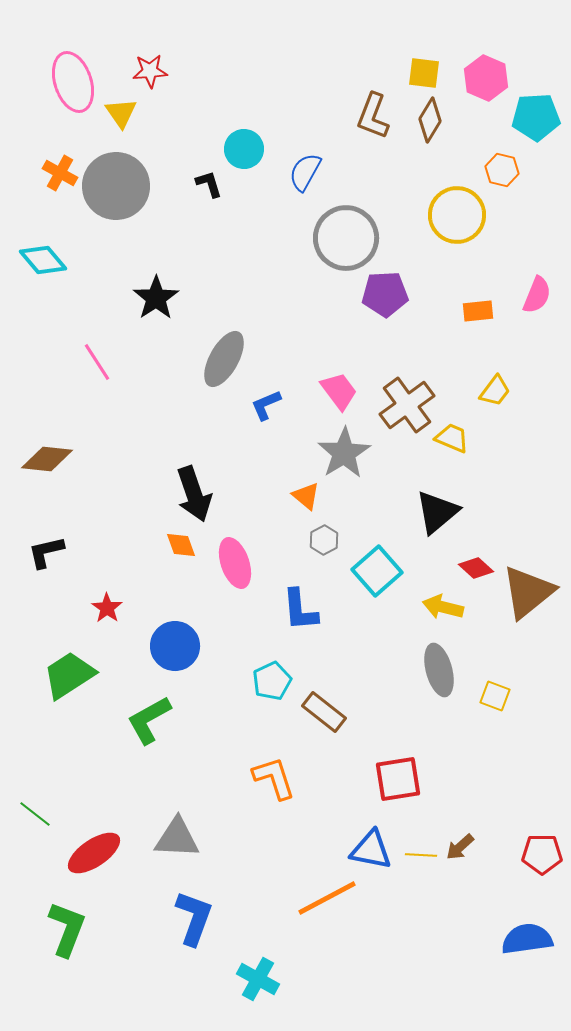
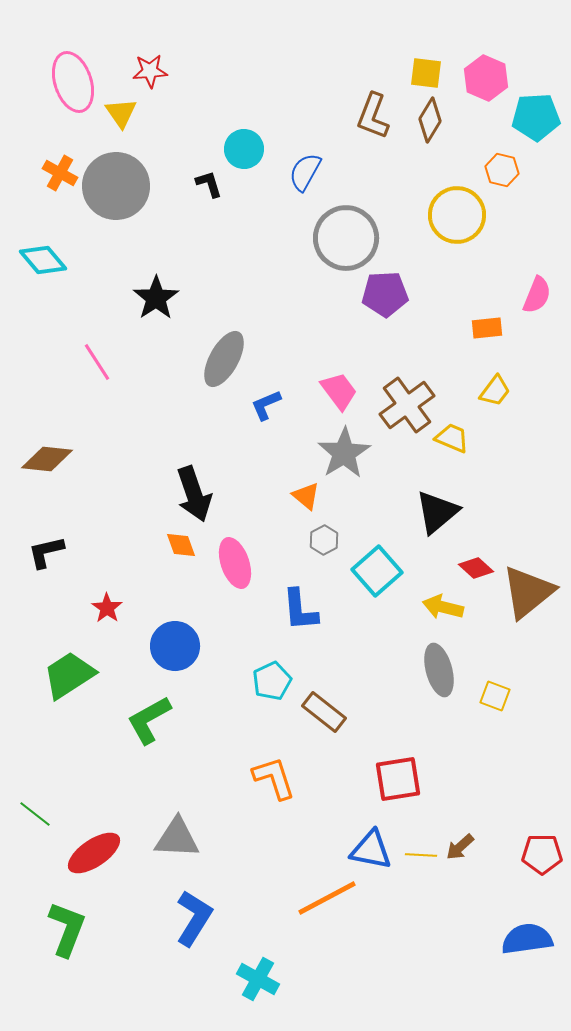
yellow square at (424, 73): moved 2 px right
orange rectangle at (478, 311): moved 9 px right, 17 px down
blue L-shape at (194, 918): rotated 12 degrees clockwise
